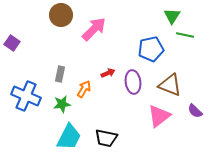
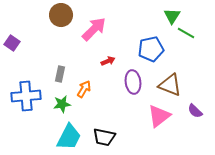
green line: moved 1 px right, 2 px up; rotated 18 degrees clockwise
red arrow: moved 12 px up
blue cross: rotated 28 degrees counterclockwise
black trapezoid: moved 2 px left, 1 px up
